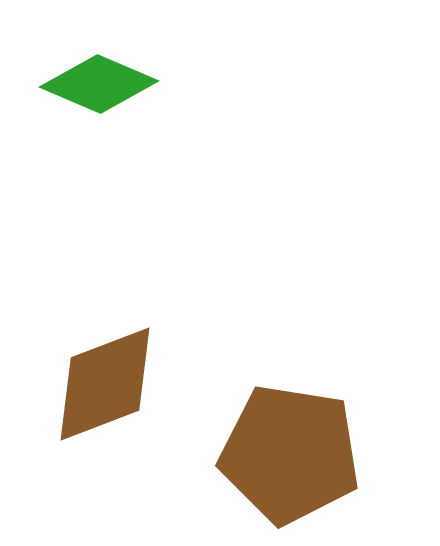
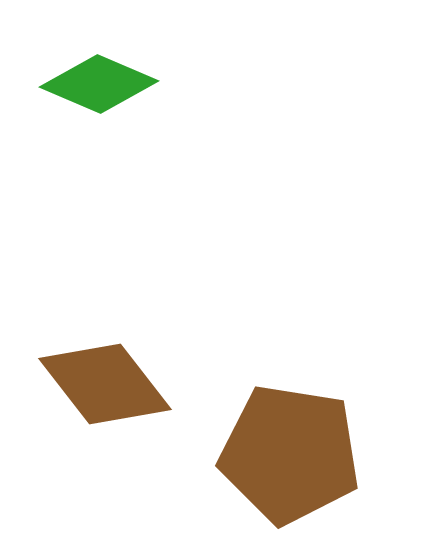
brown diamond: rotated 73 degrees clockwise
